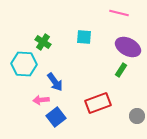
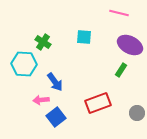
purple ellipse: moved 2 px right, 2 px up
gray circle: moved 3 px up
